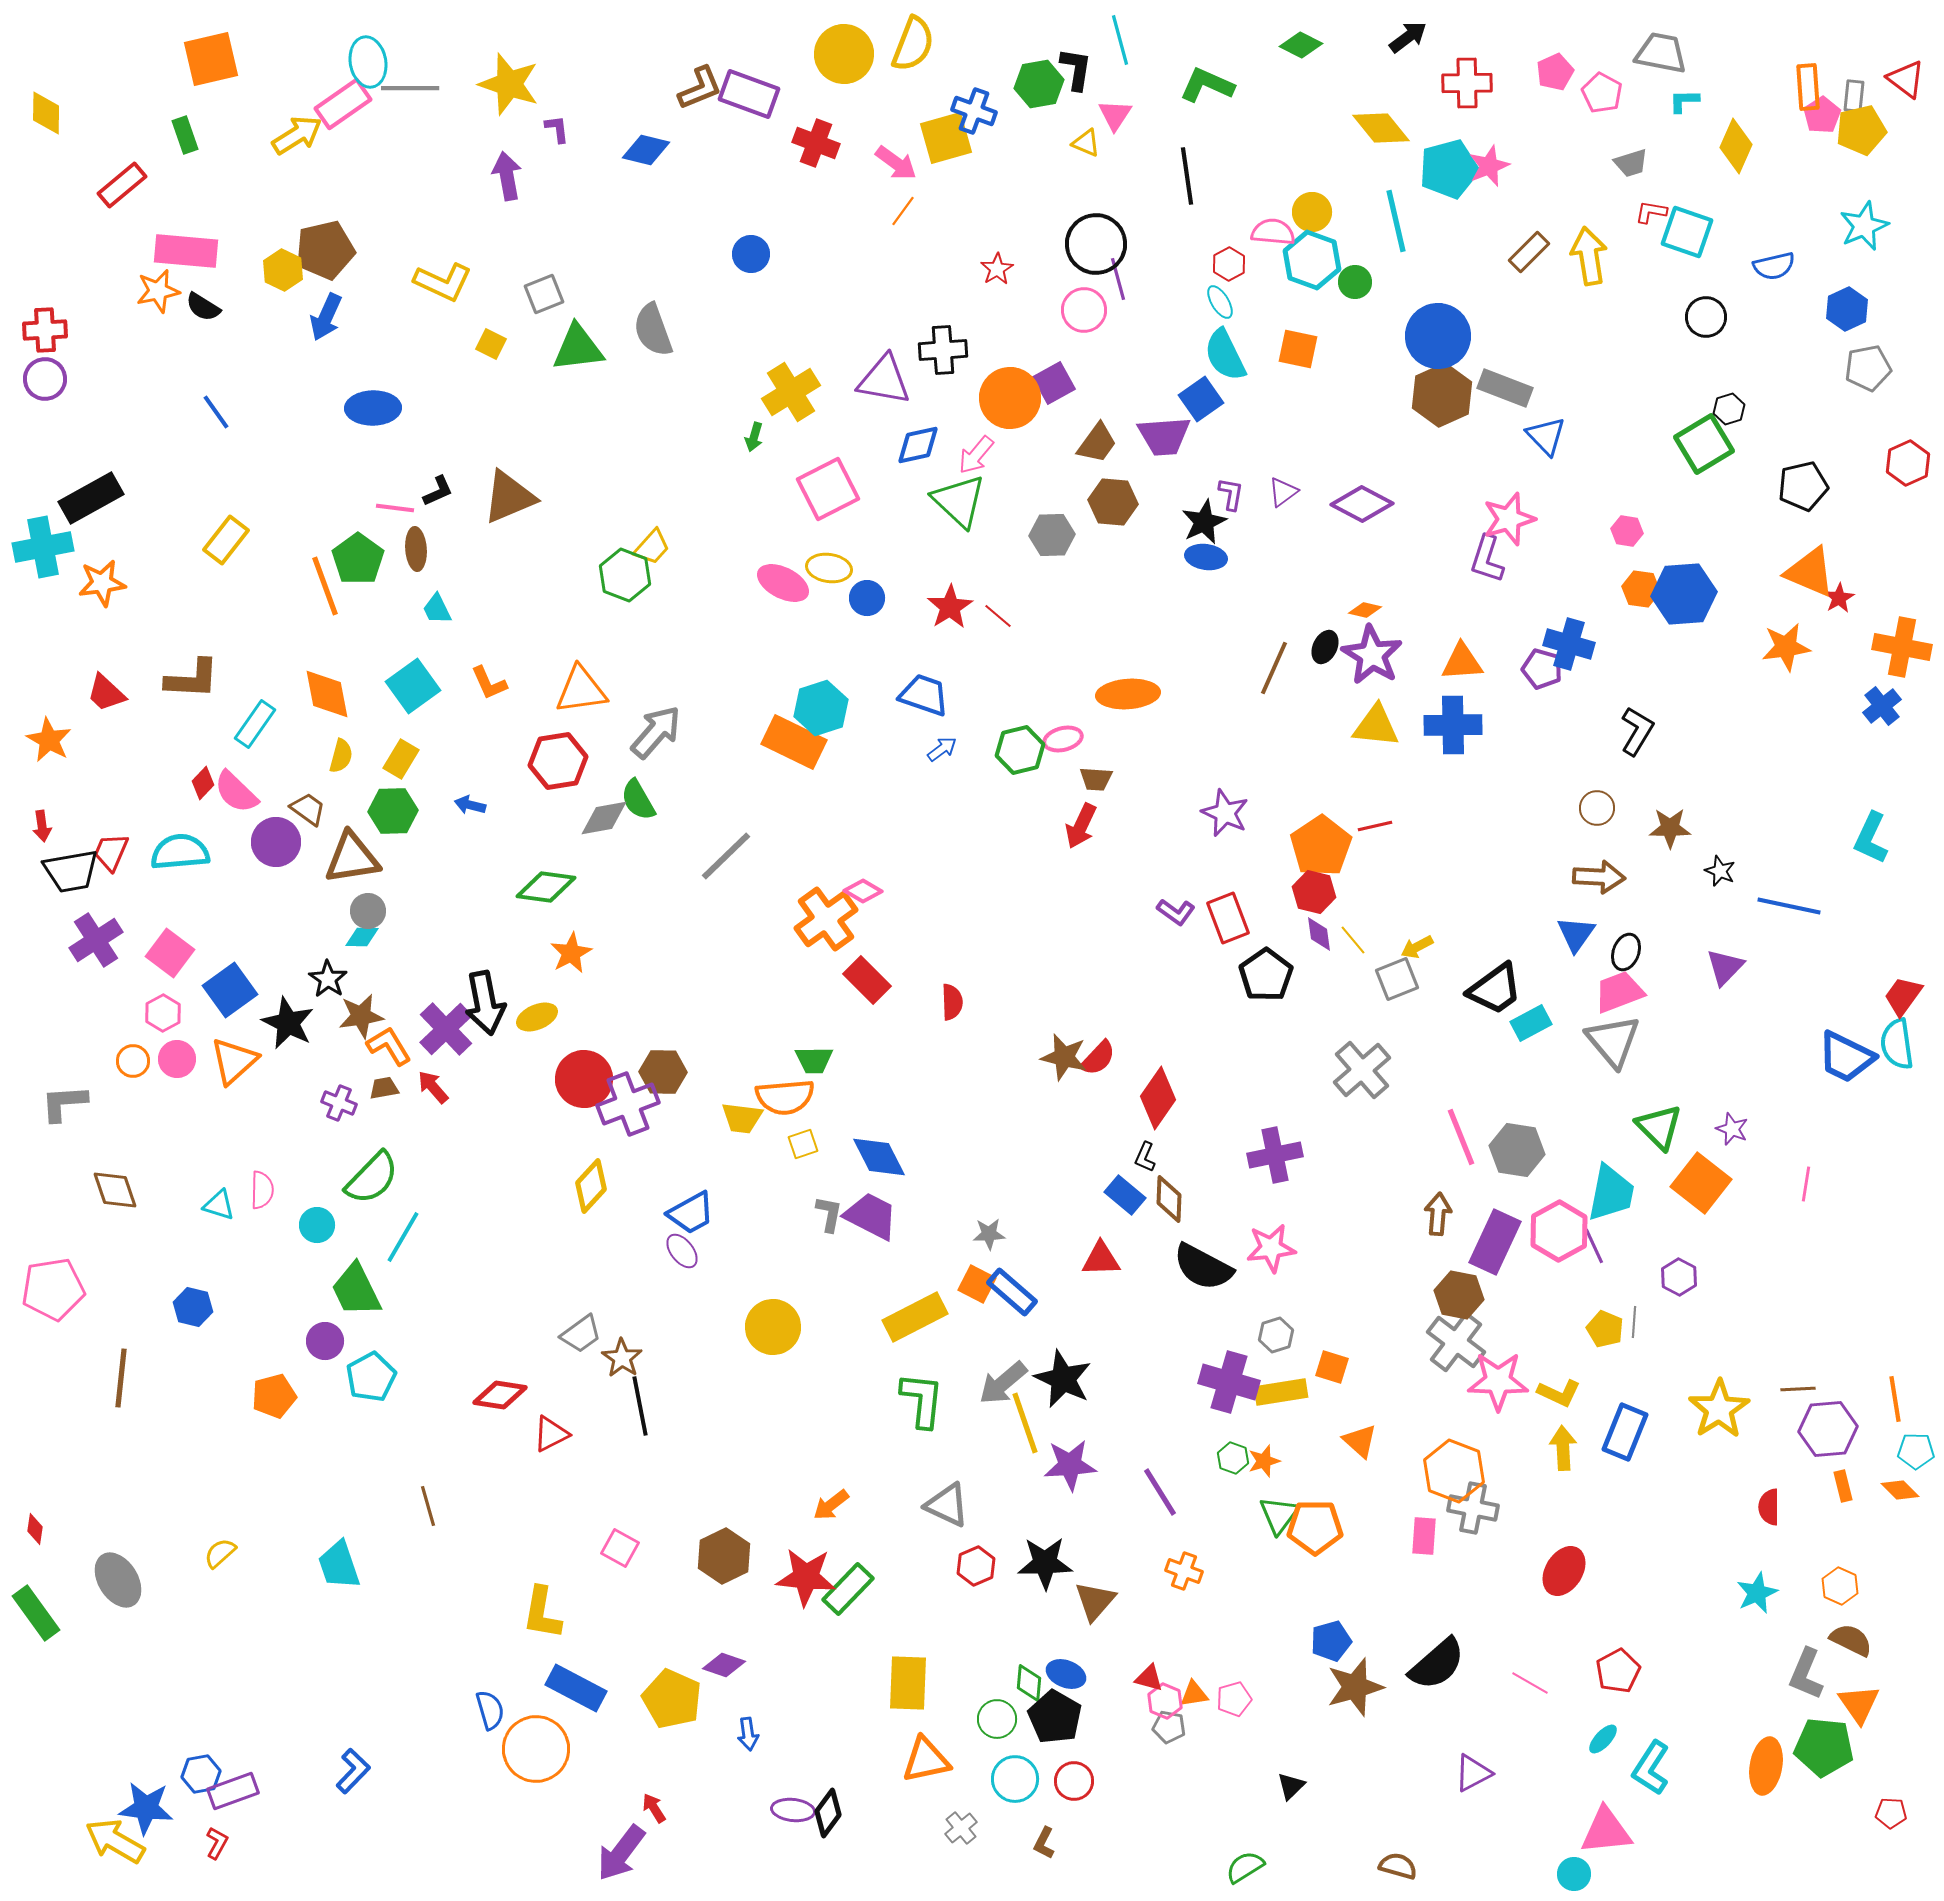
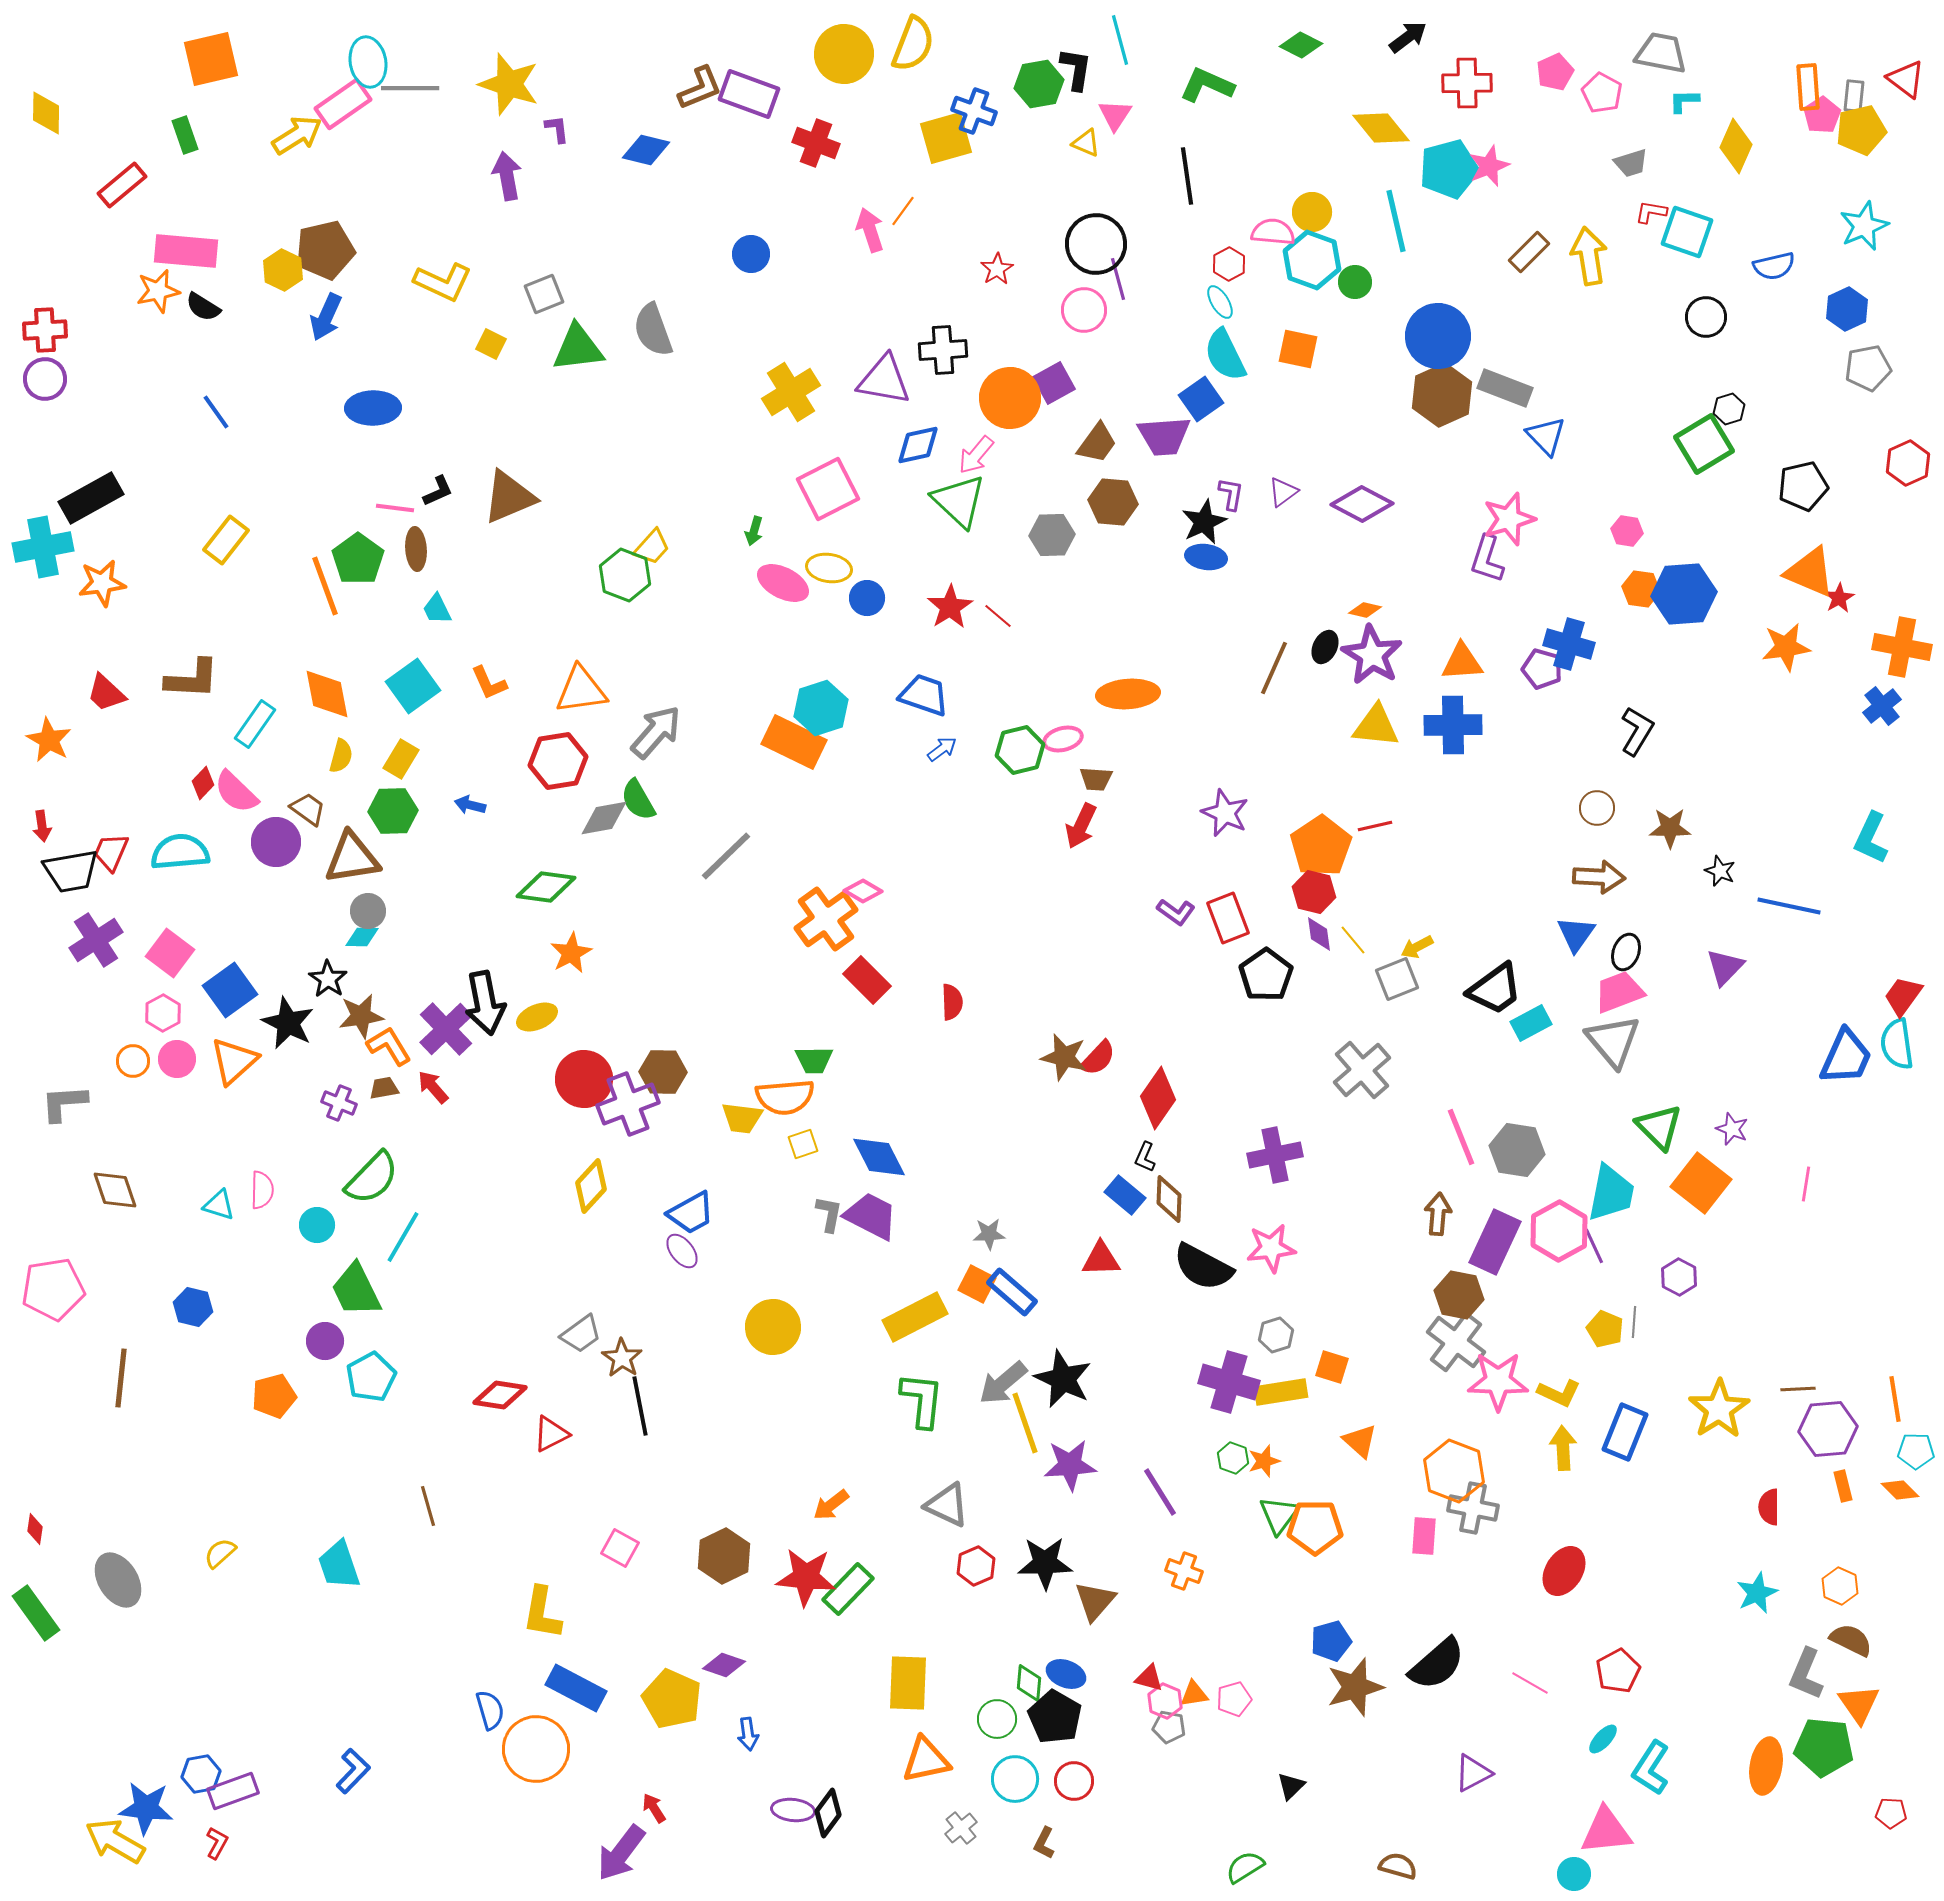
pink arrow at (896, 163): moved 26 px left, 67 px down; rotated 144 degrees counterclockwise
green arrow at (754, 437): moved 94 px down
blue trapezoid at (1846, 1057): rotated 92 degrees counterclockwise
